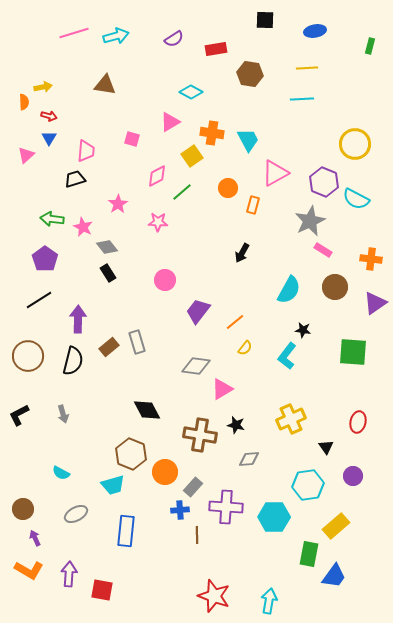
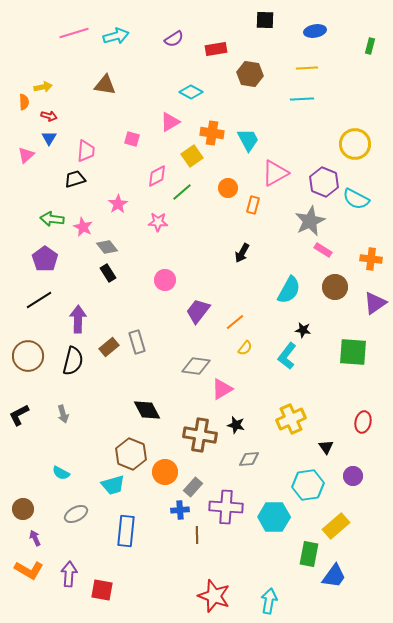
red ellipse at (358, 422): moved 5 px right
